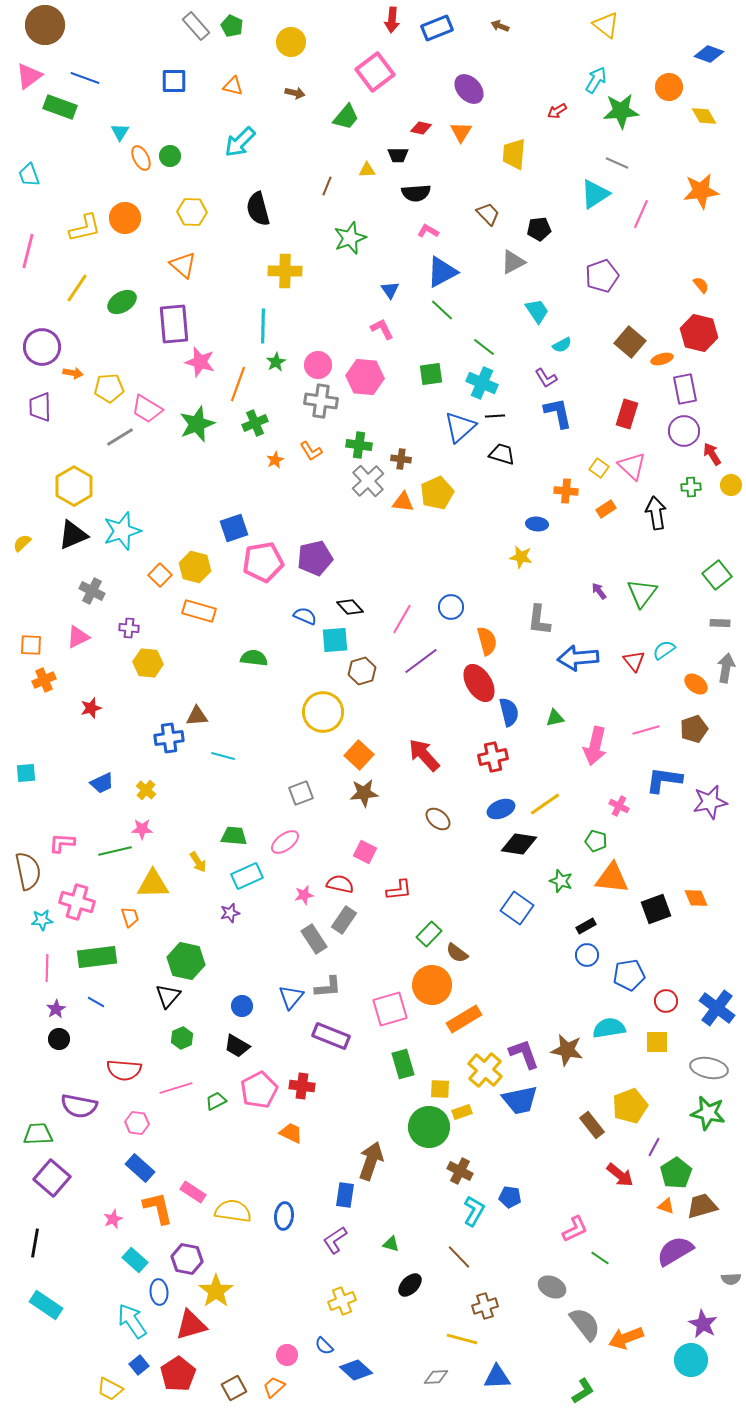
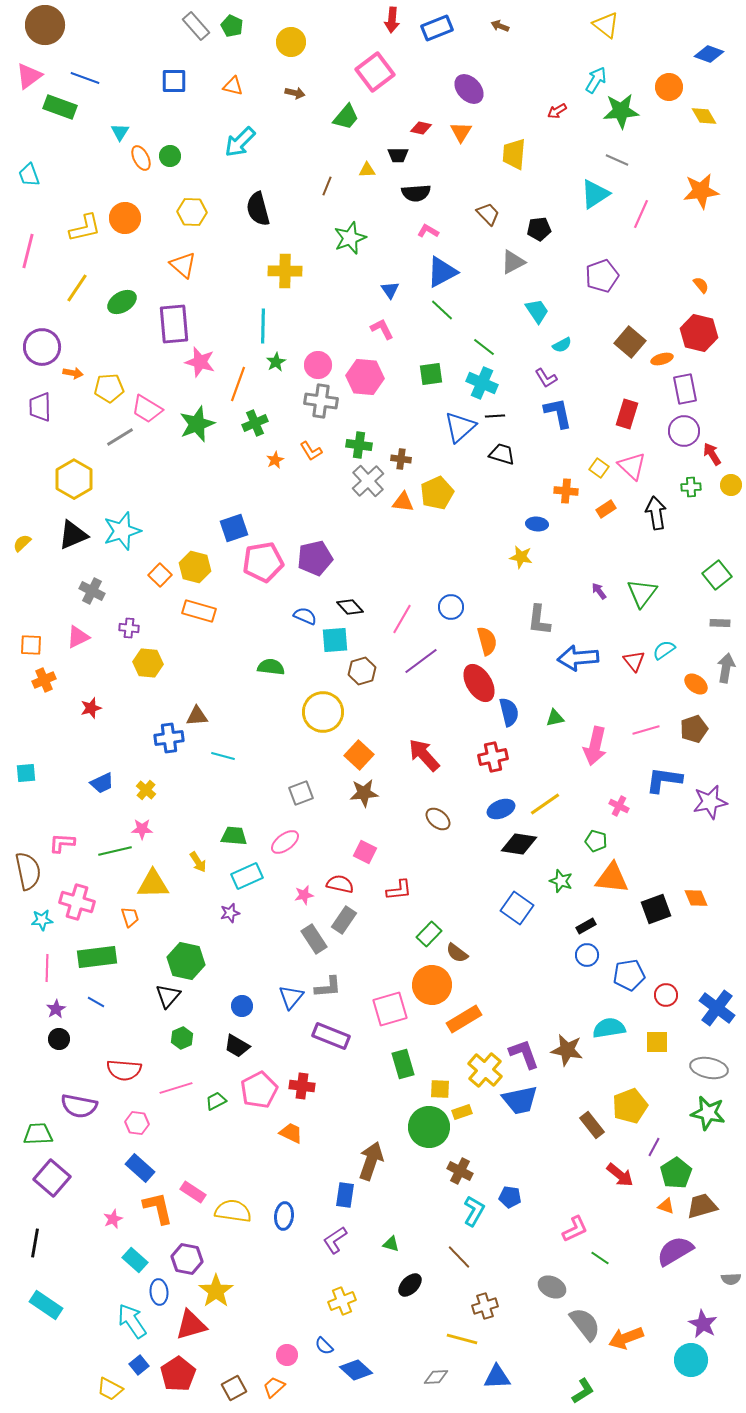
gray line at (617, 163): moved 3 px up
yellow hexagon at (74, 486): moved 7 px up
green semicircle at (254, 658): moved 17 px right, 9 px down
red circle at (666, 1001): moved 6 px up
